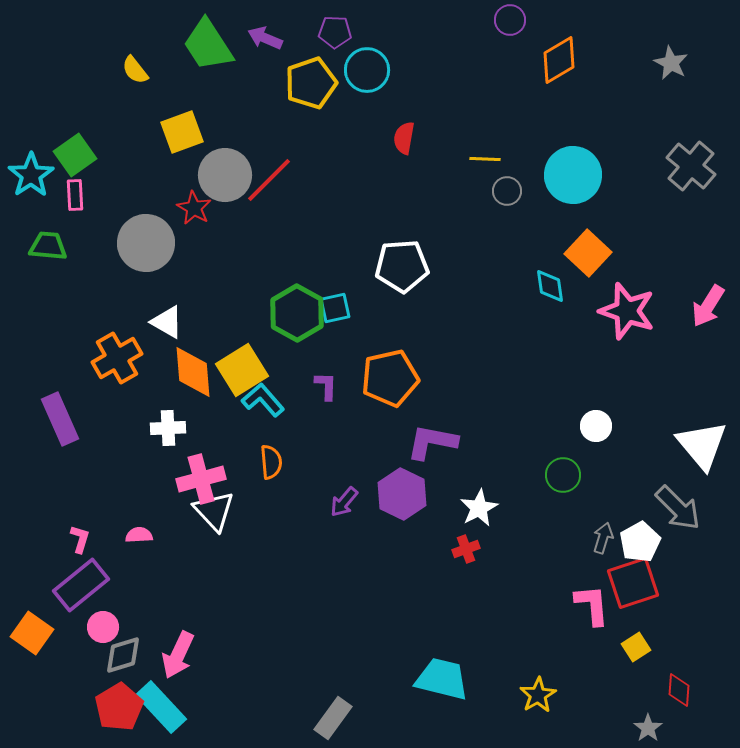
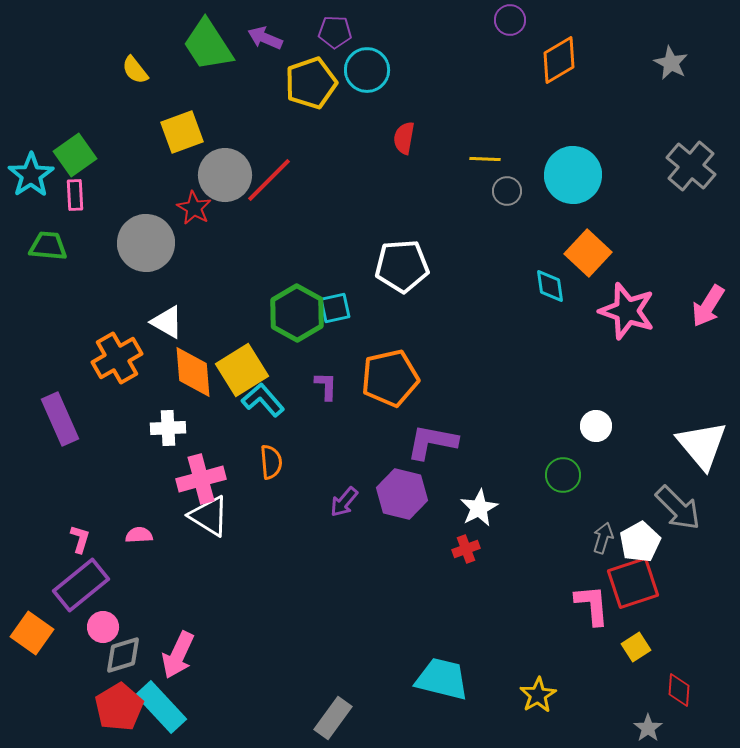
purple hexagon at (402, 494): rotated 12 degrees counterclockwise
white triangle at (214, 511): moved 5 px left, 5 px down; rotated 15 degrees counterclockwise
